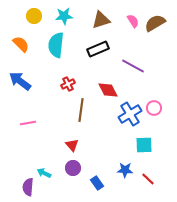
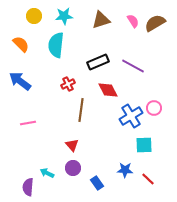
black rectangle: moved 13 px down
blue cross: moved 1 px right, 2 px down
cyan arrow: moved 3 px right
